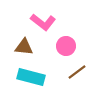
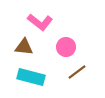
pink L-shape: moved 3 px left
pink circle: moved 1 px down
